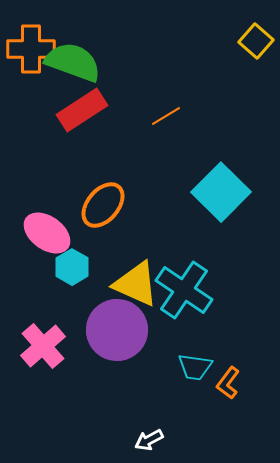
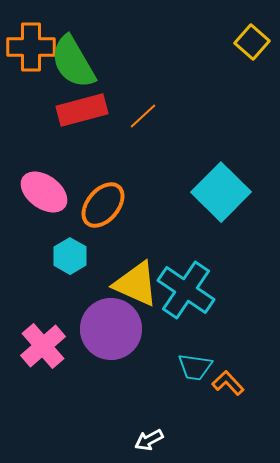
yellow square: moved 4 px left, 1 px down
orange cross: moved 2 px up
green semicircle: rotated 140 degrees counterclockwise
red rectangle: rotated 18 degrees clockwise
orange line: moved 23 px left; rotated 12 degrees counterclockwise
pink ellipse: moved 3 px left, 41 px up
cyan hexagon: moved 2 px left, 11 px up
cyan cross: moved 2 px right
purple circle: moved 6 px left, 1 px up
orange L-shape: rotated 100 degrees clockwise
